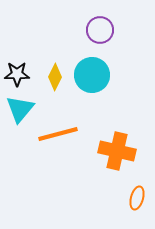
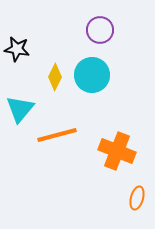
black star: moved 25 px up; rotated 10 degrees clockwise
orange line: moved 1 px left, 1 px down
orange cross: rotated 9 degrees clockwise
